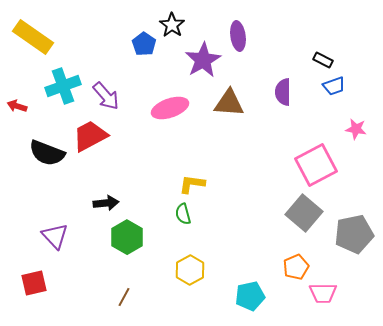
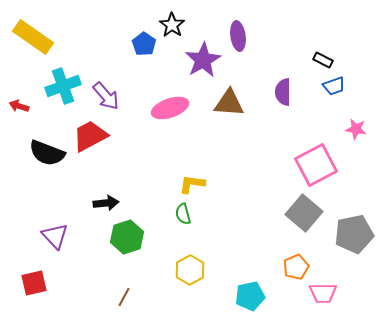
red arrow: moved 2 px right
green hexagon: rotated 12 degrees clockwise
